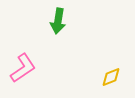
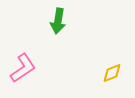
yellow diamond: moved 1 px right, 4 px up
